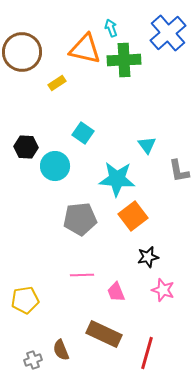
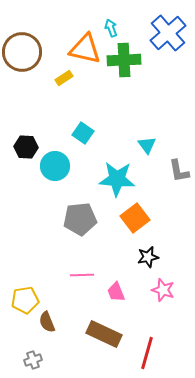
yellow rectangle: moved 7 px right, 5 px up
orange square: moved 2 px right, 2 px down
brown semicircle: moved 14 px left, 28 px up
